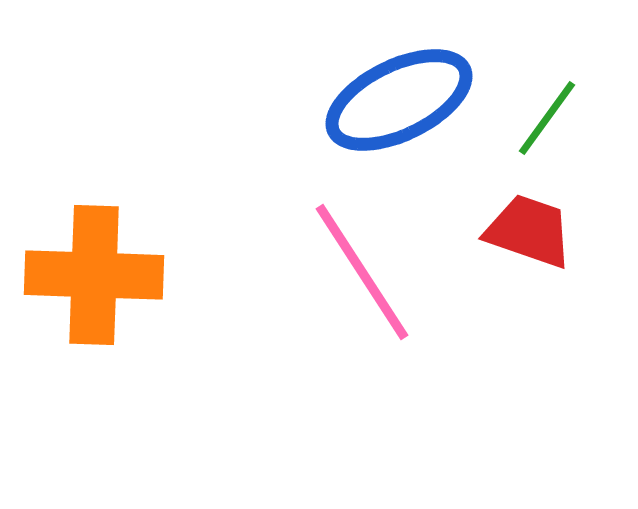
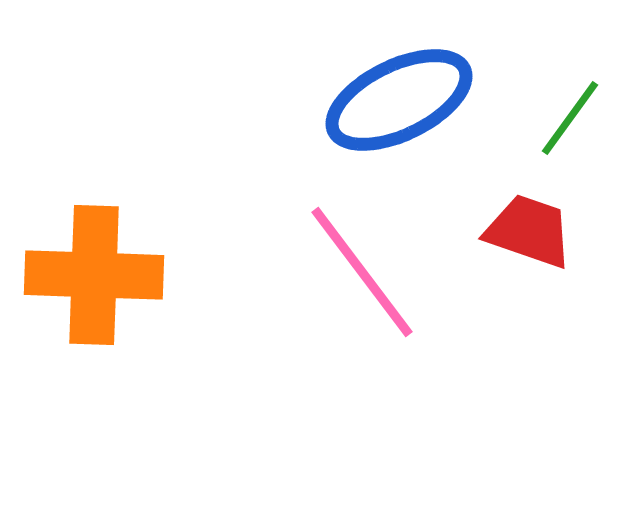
green line: moved 23 px right
pink line: rotated 4 degrees counterclockwise
